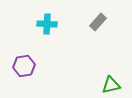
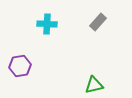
purple hexagon: moved 4 px left
green triangle: moved 17 px left
